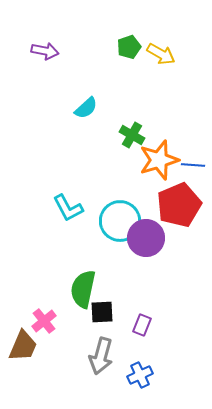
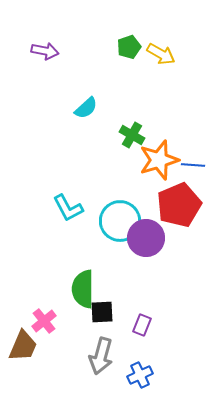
green semicircle: rotated 12 degrees counterclockwise
